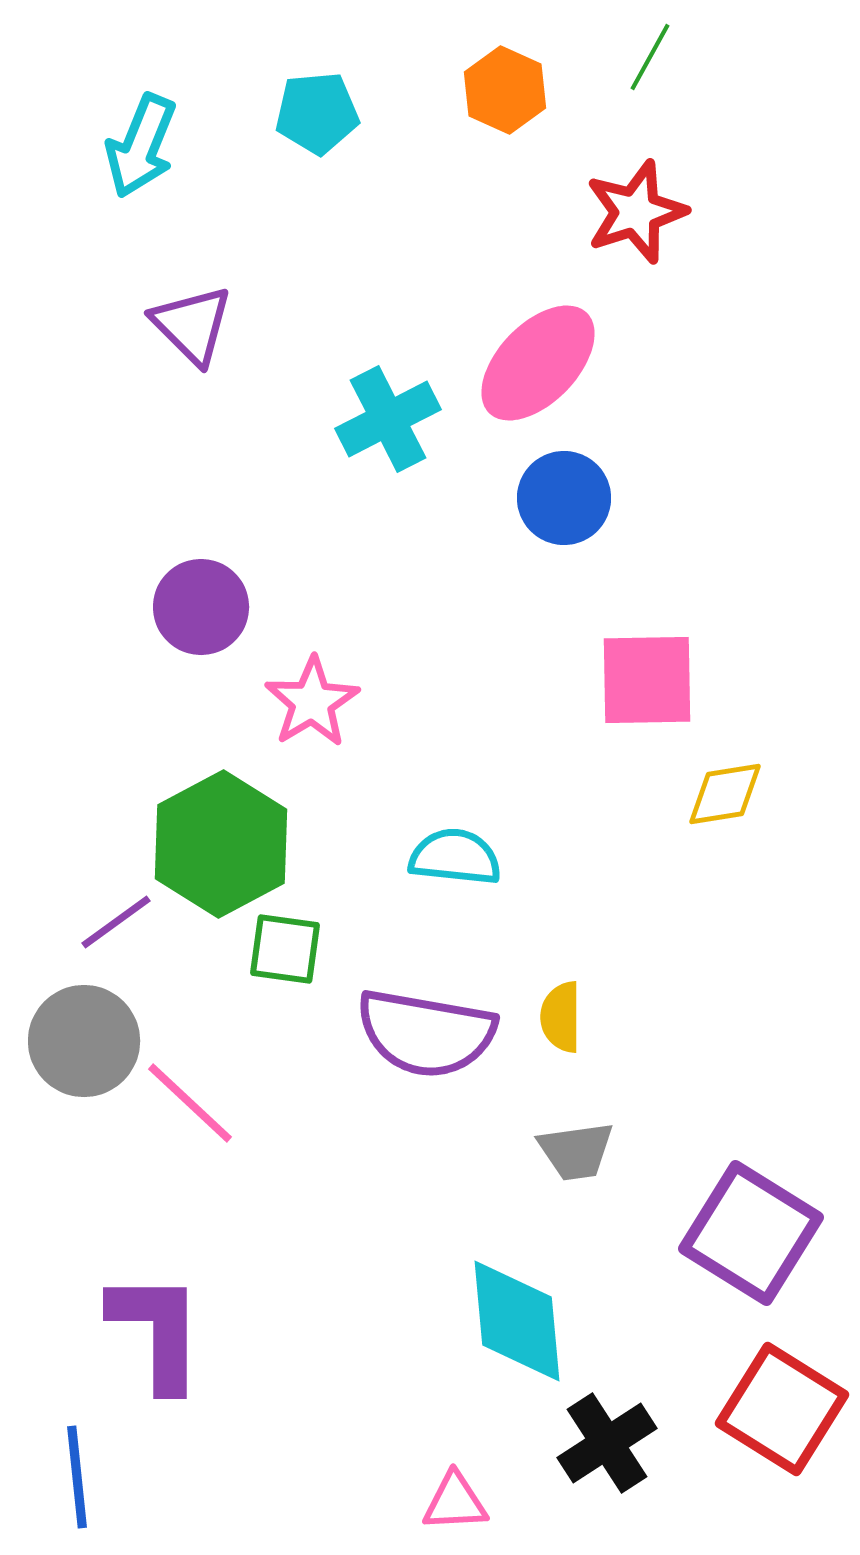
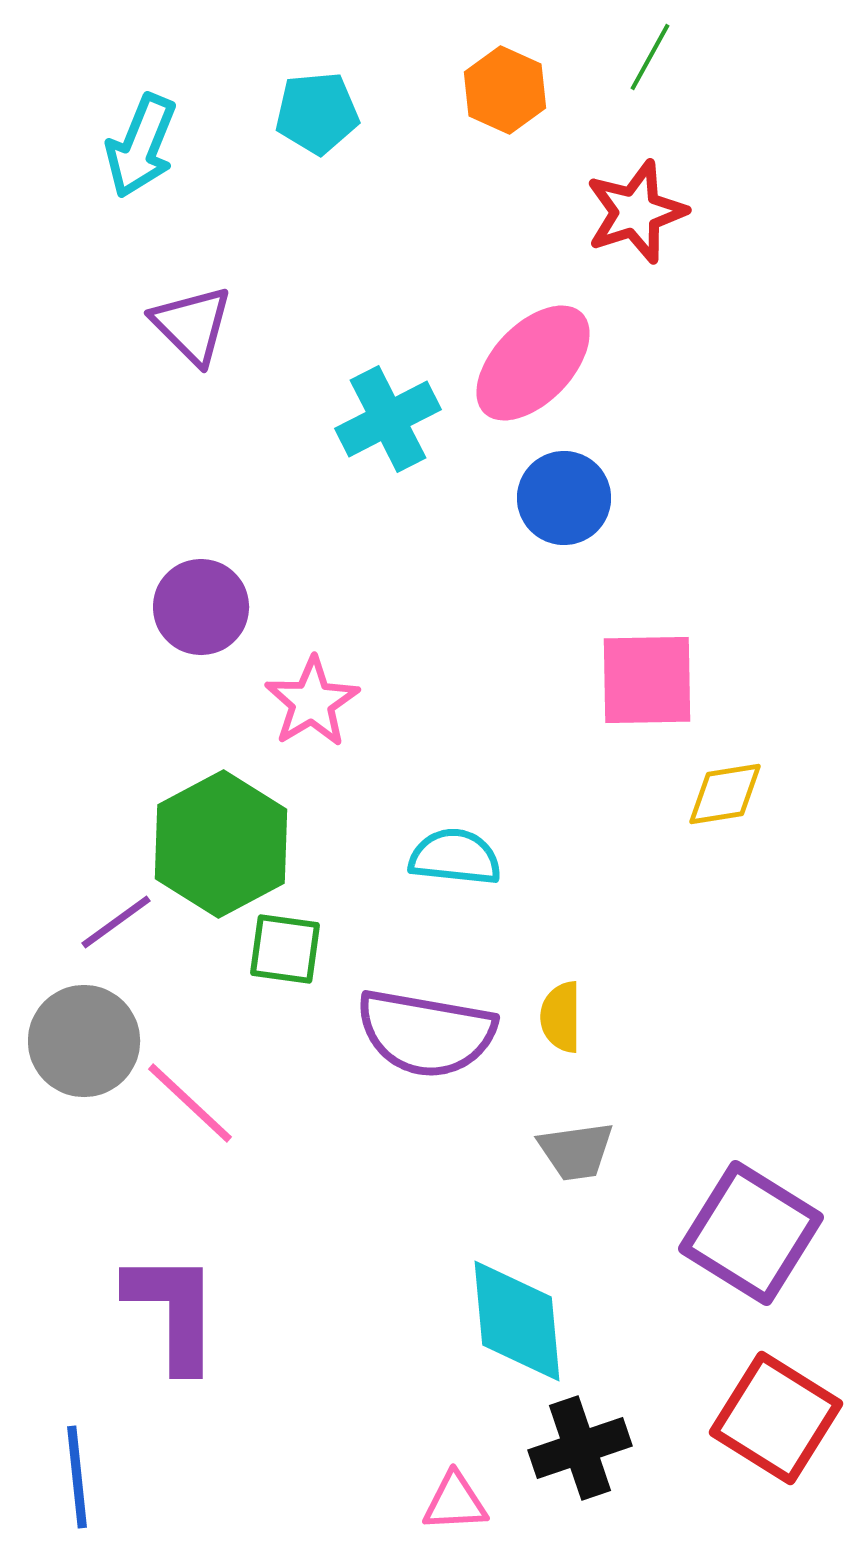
pink ellipse: moved 5 px left
purple L-shape: moved 16 px right, 20 px up
red square: moved 6 px left, 9 px down
black cross: moved 27 px left, 5 px down; rotated 14 degrees clockwise
